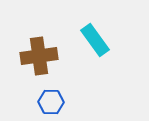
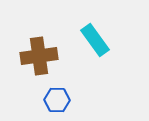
blue hexagon: moved 6 px right, 2 px up
